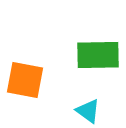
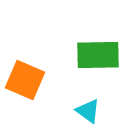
orange square: rotated 12 degrees clockwise
